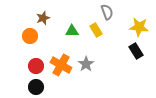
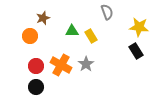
yellow rectangle: moved 5 px left, 6 px down
